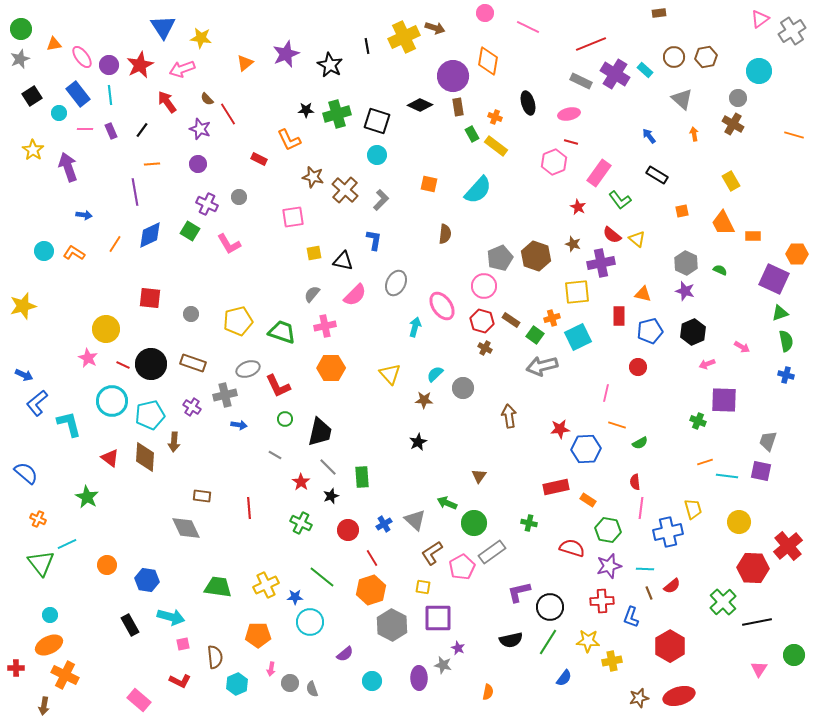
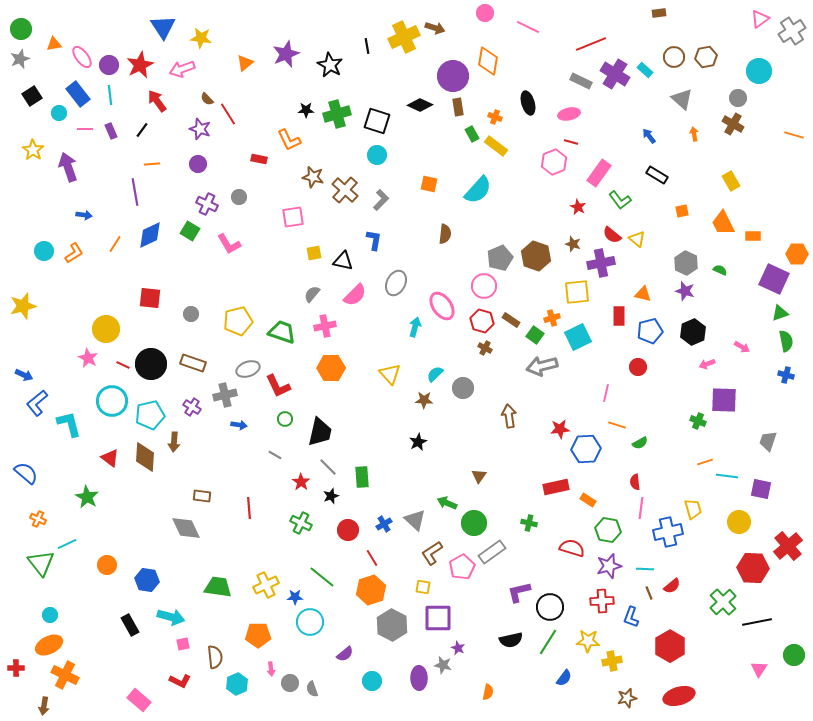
red arrow at (167, 102): moved 10 px left, 1 px up
red rectangle at (259, 159): rotated 14 degrees counterclockwise
orange L-shape at (74, 253): rotated 115 degrees clockwise
purple square at (761, 471): moved 18 px down
pink arrow at (271, 669): rotated 16 degrees counterclockwise
brown star at (639, 698): moved 12 px left
